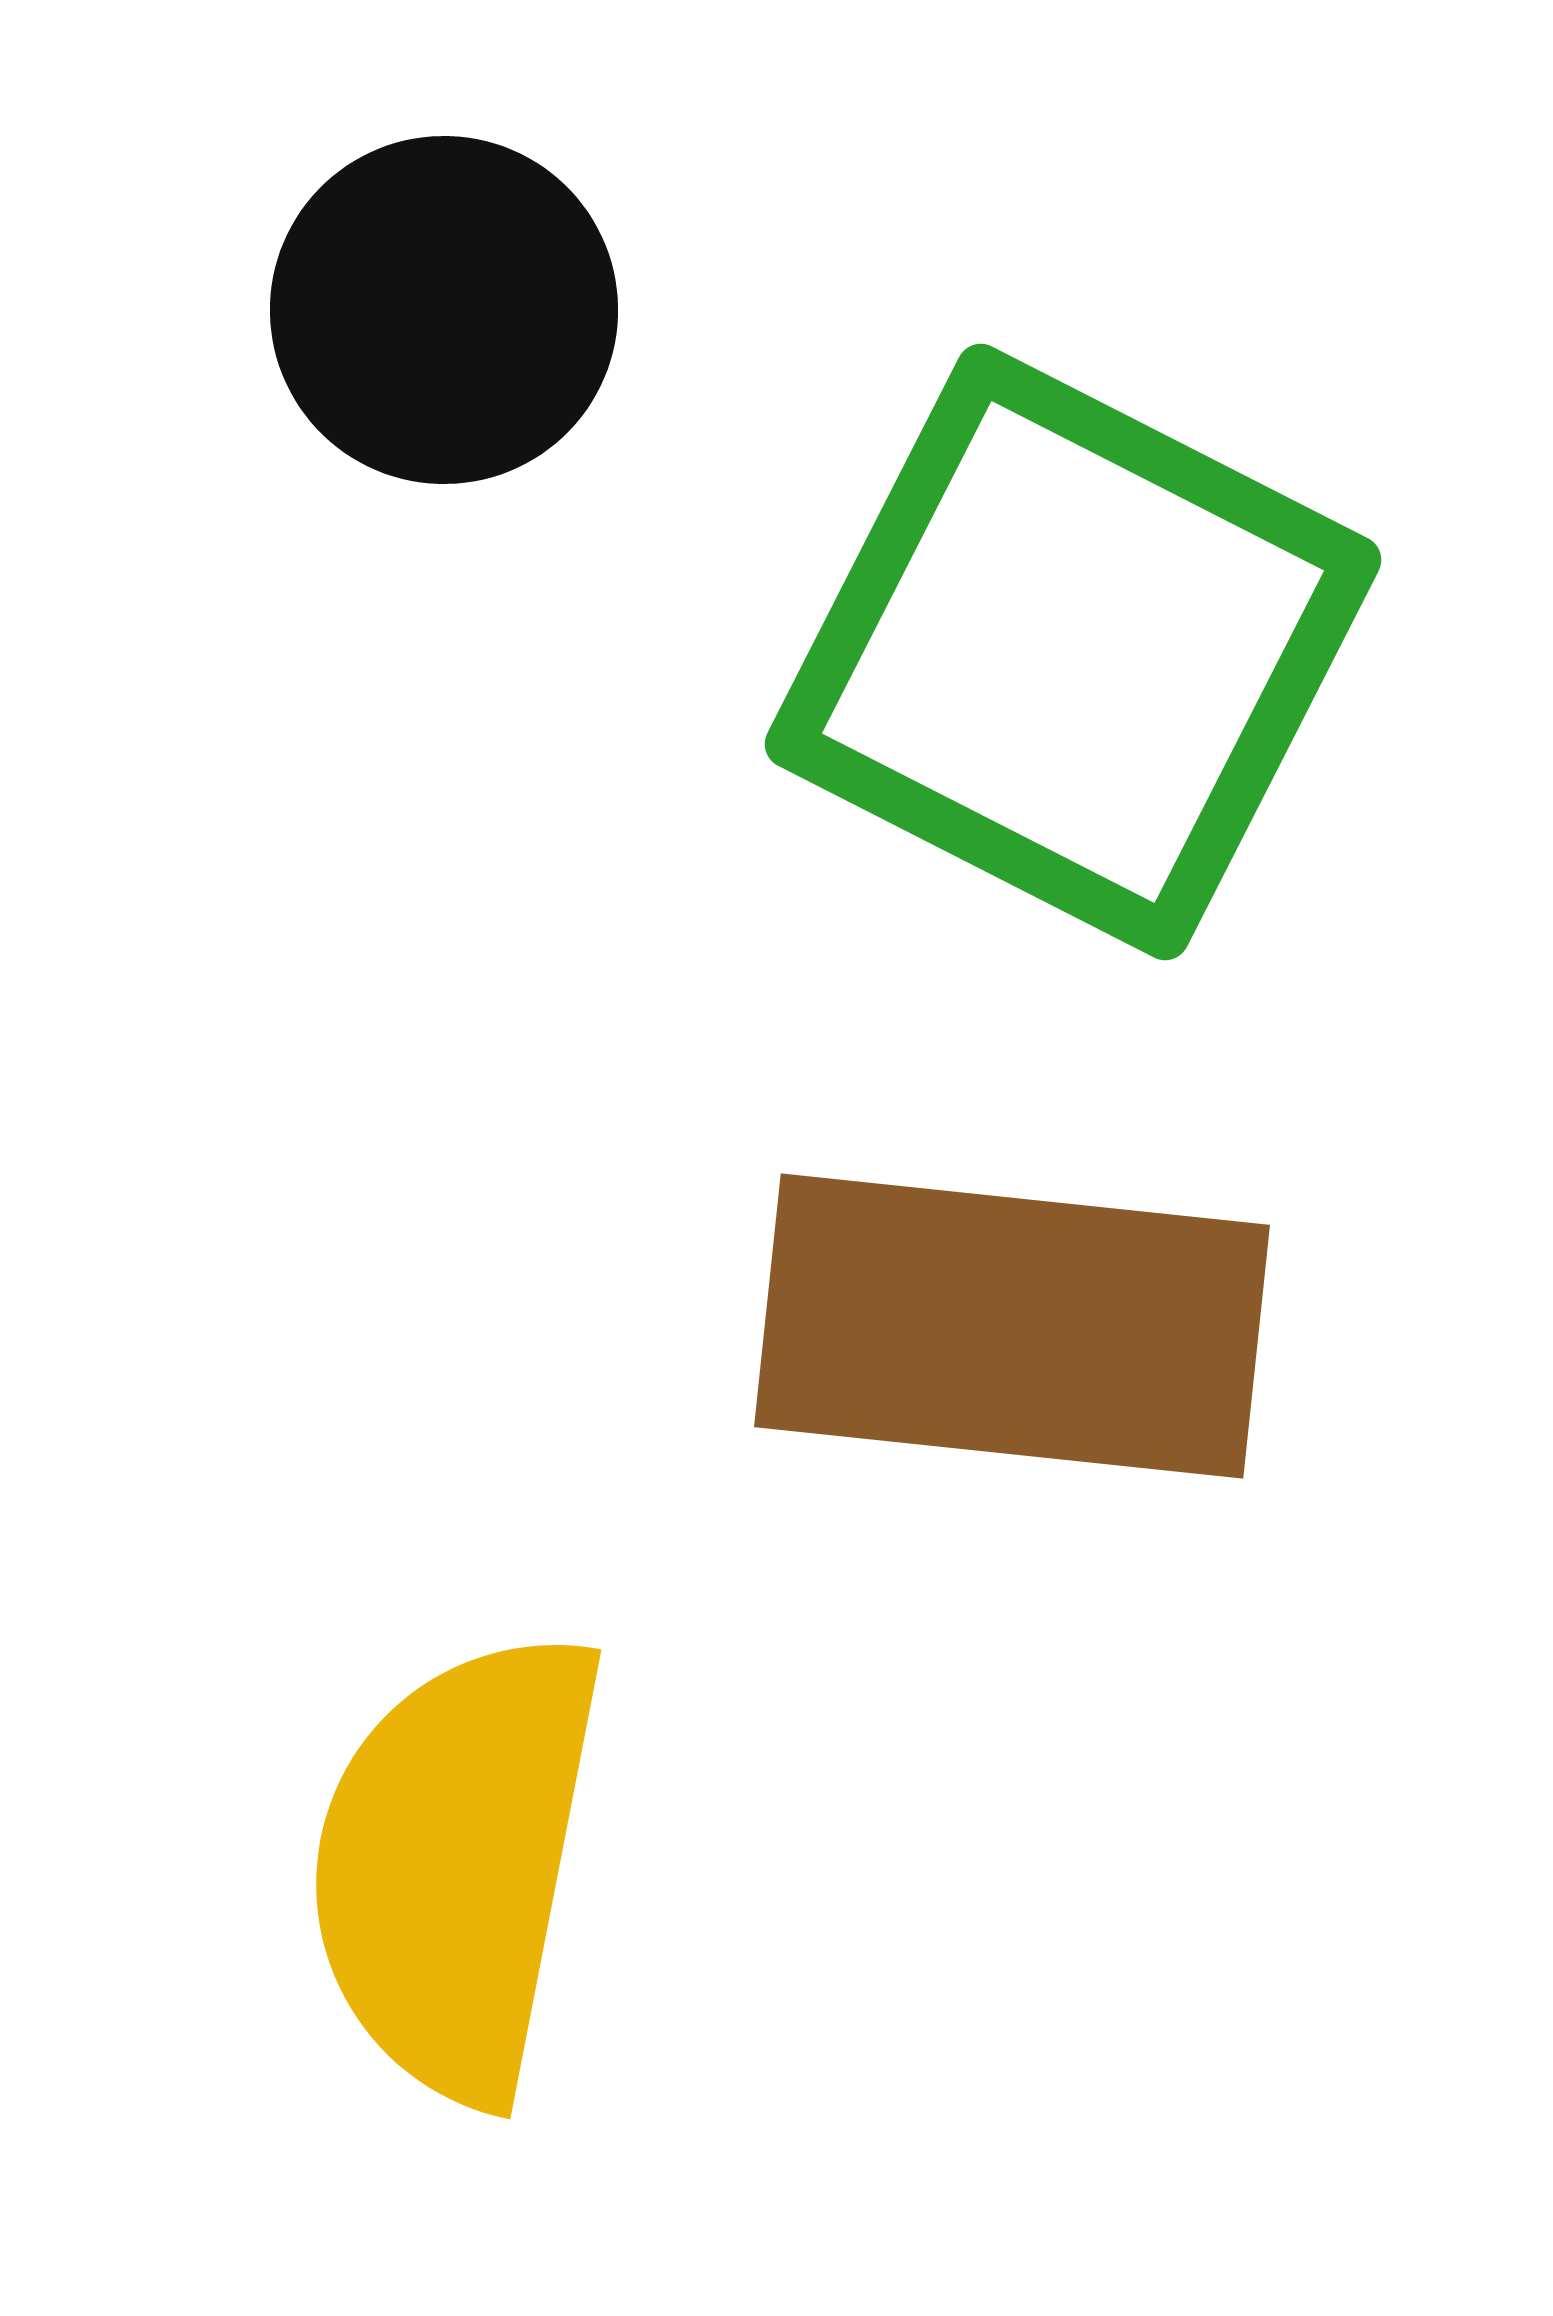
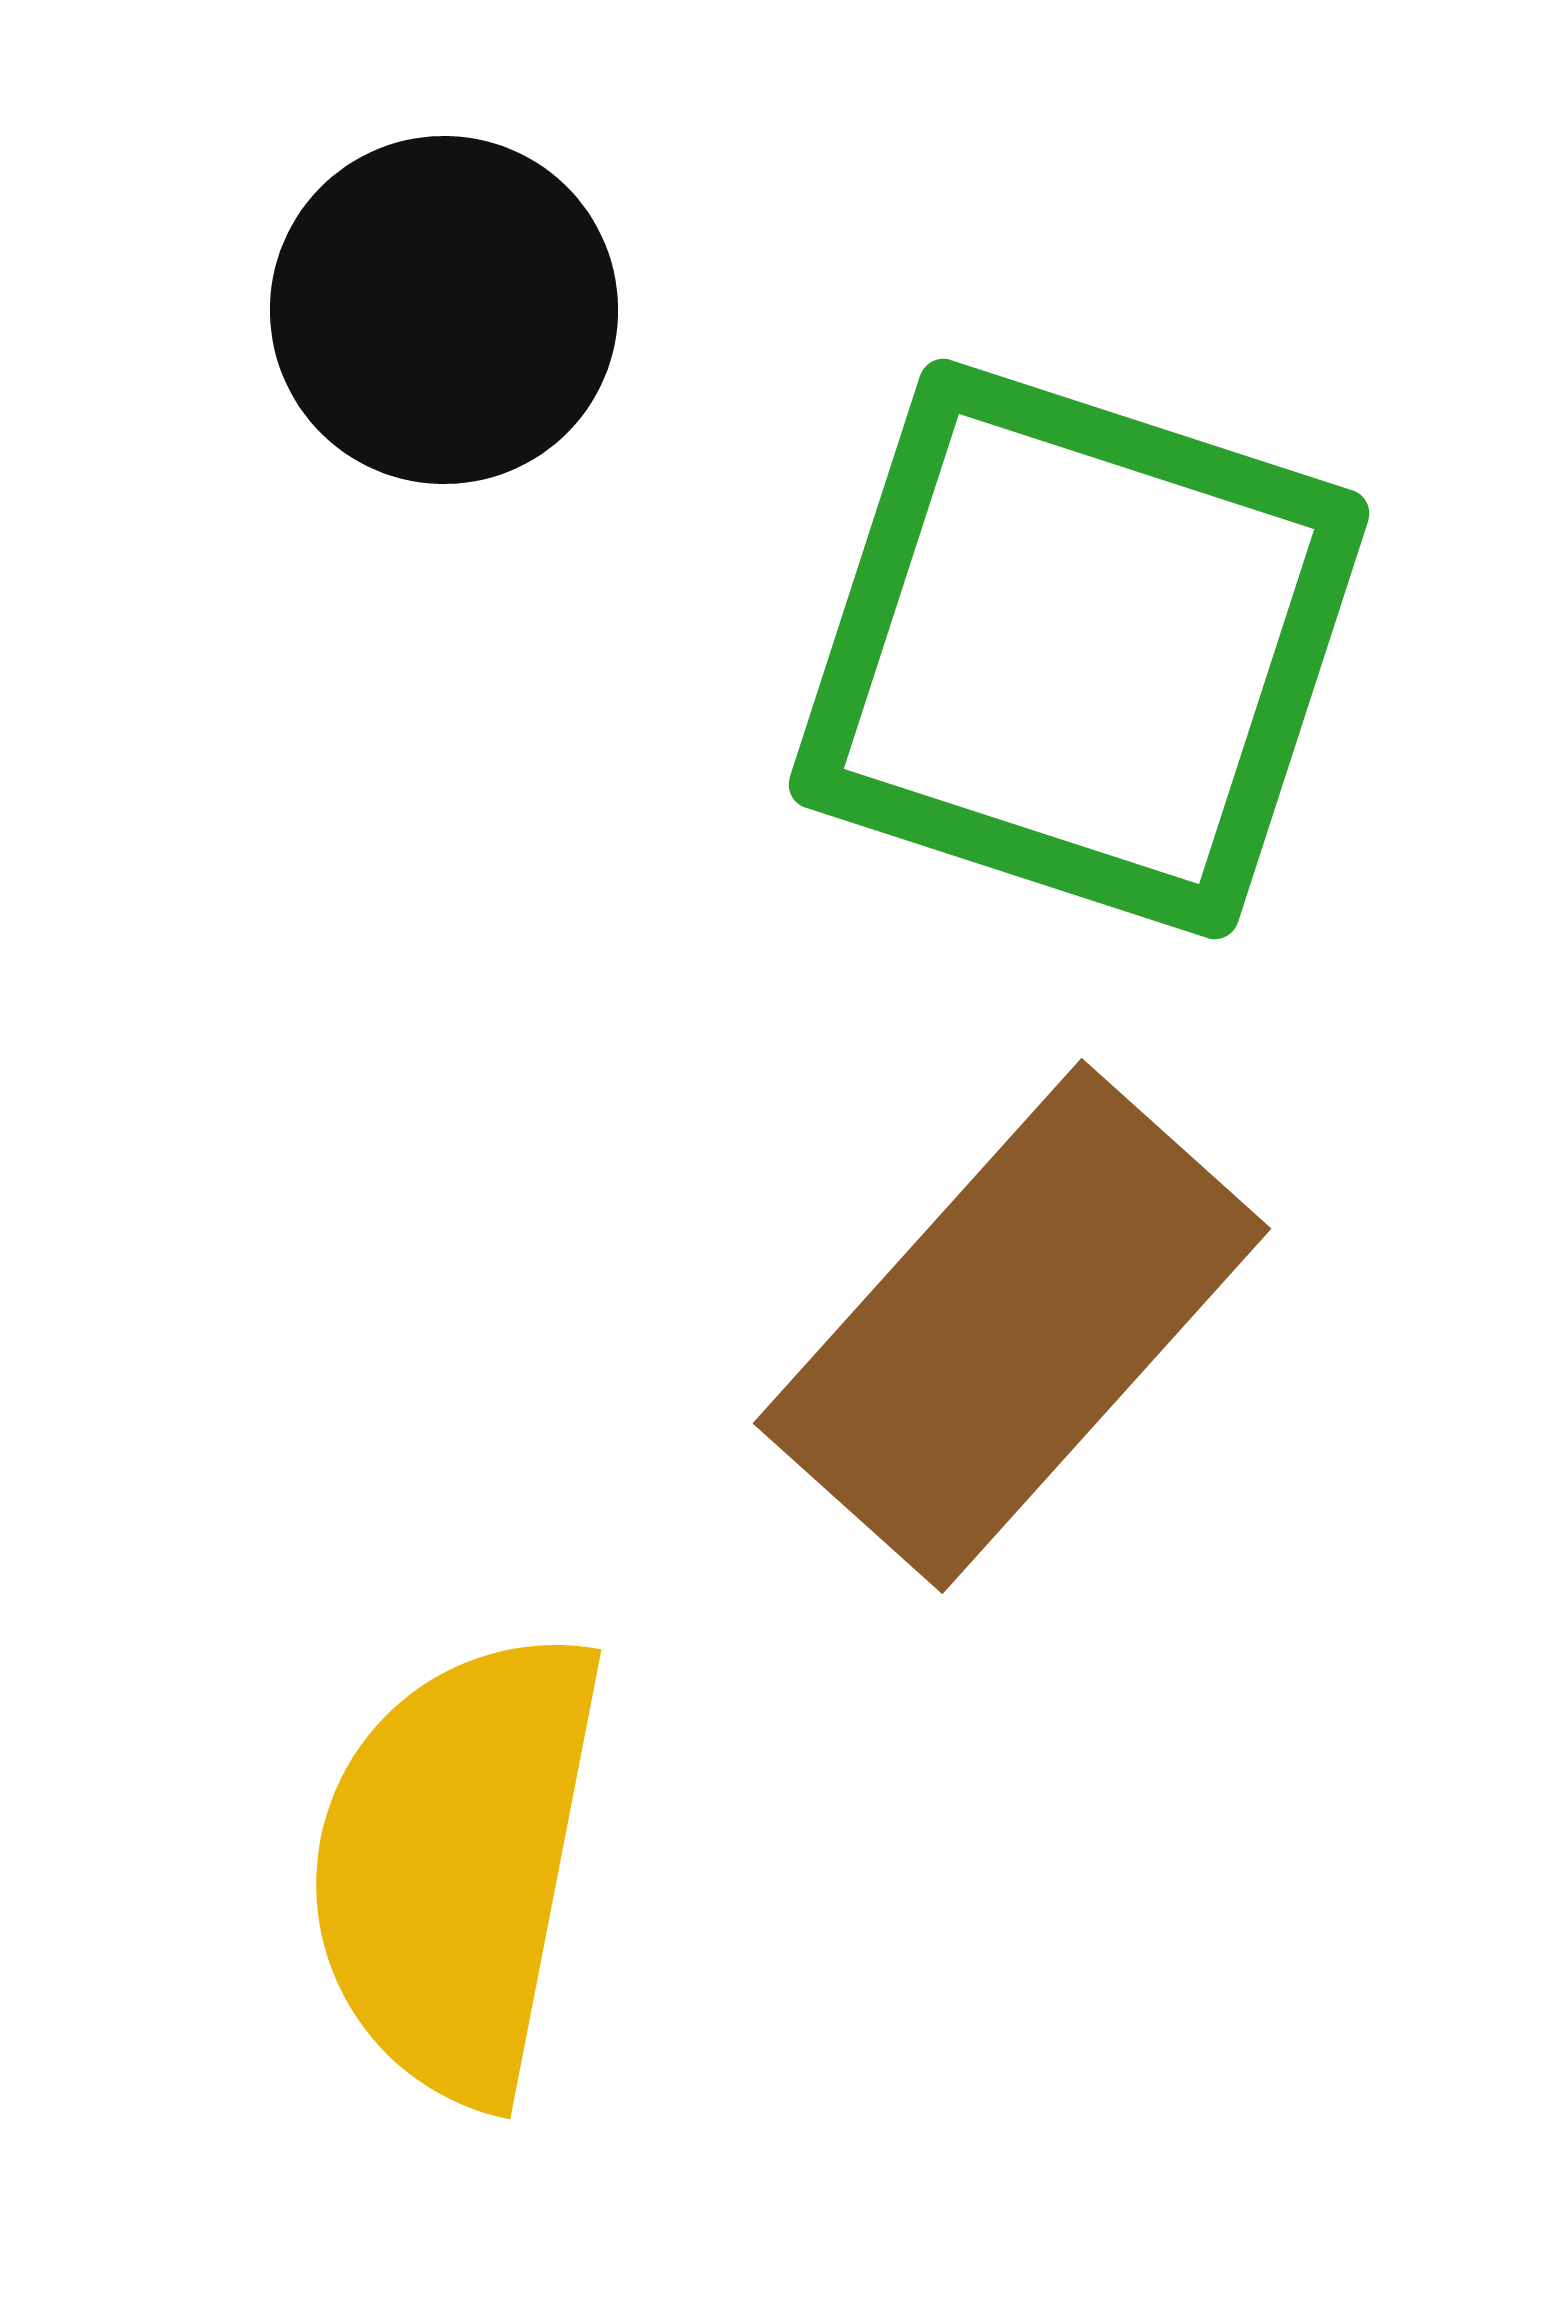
green square: moved 6 px right, 3 px up; rotated 9 degrees counterclockwise
brown rectangle: rotated 54 degrees counterclockwise
